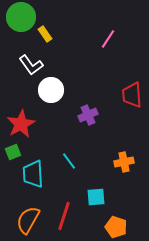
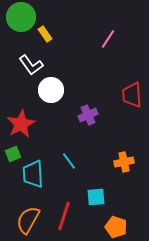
green square: moved 2 px down
